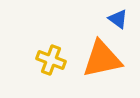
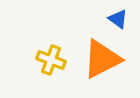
orange triangle: rotated 15 degrees counterclockwise
